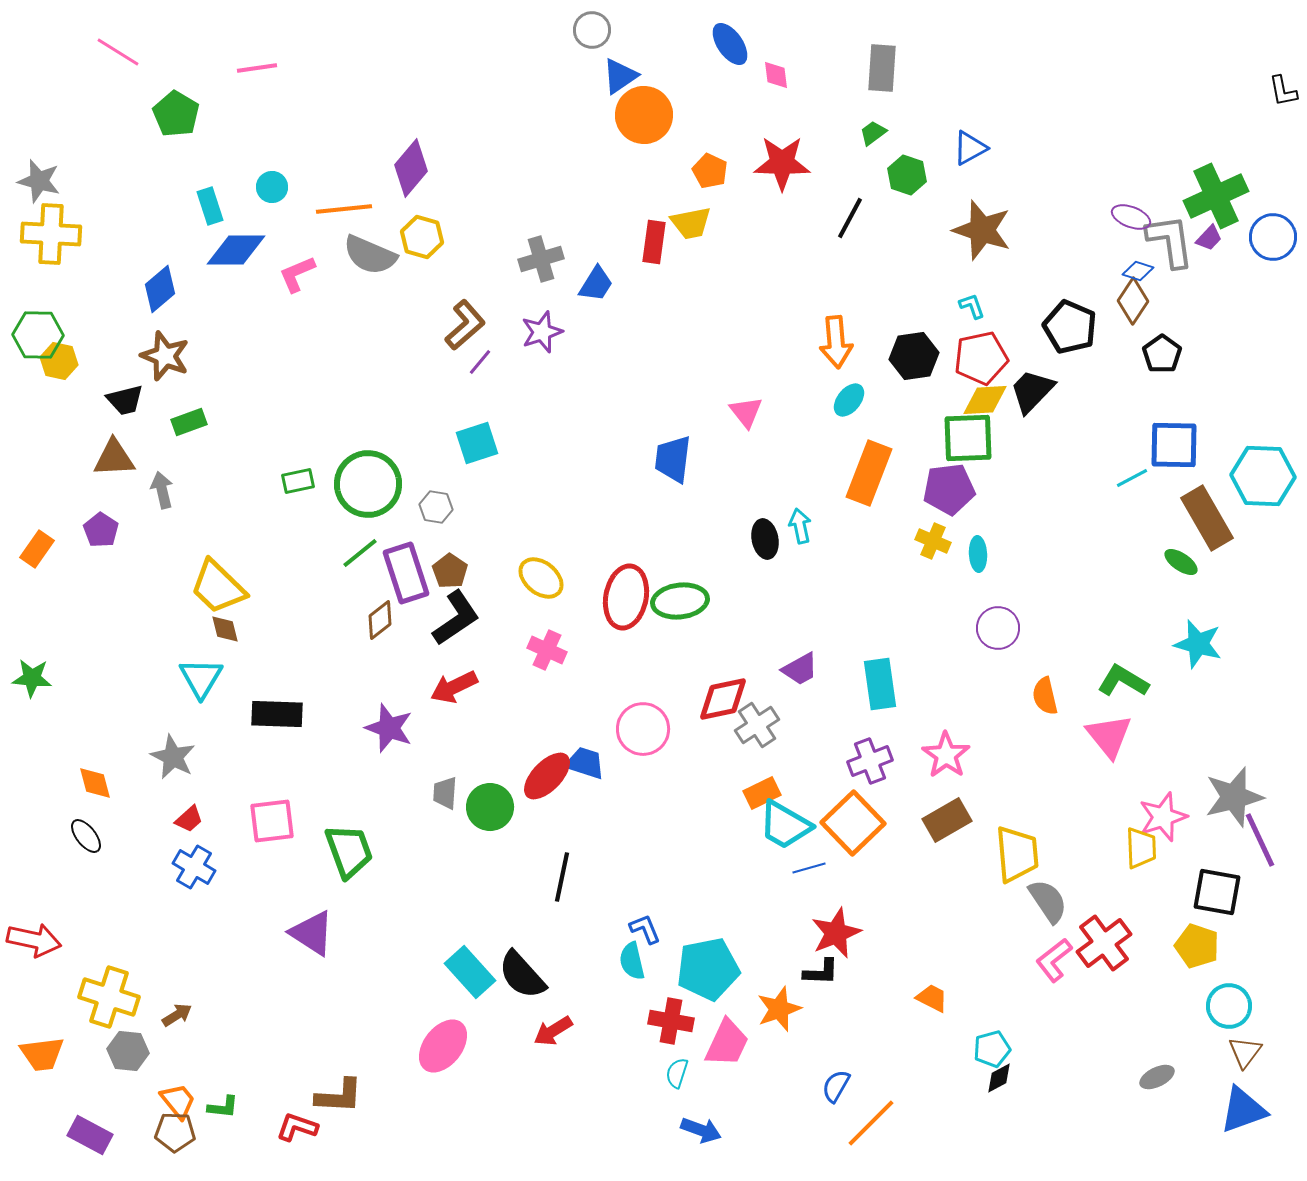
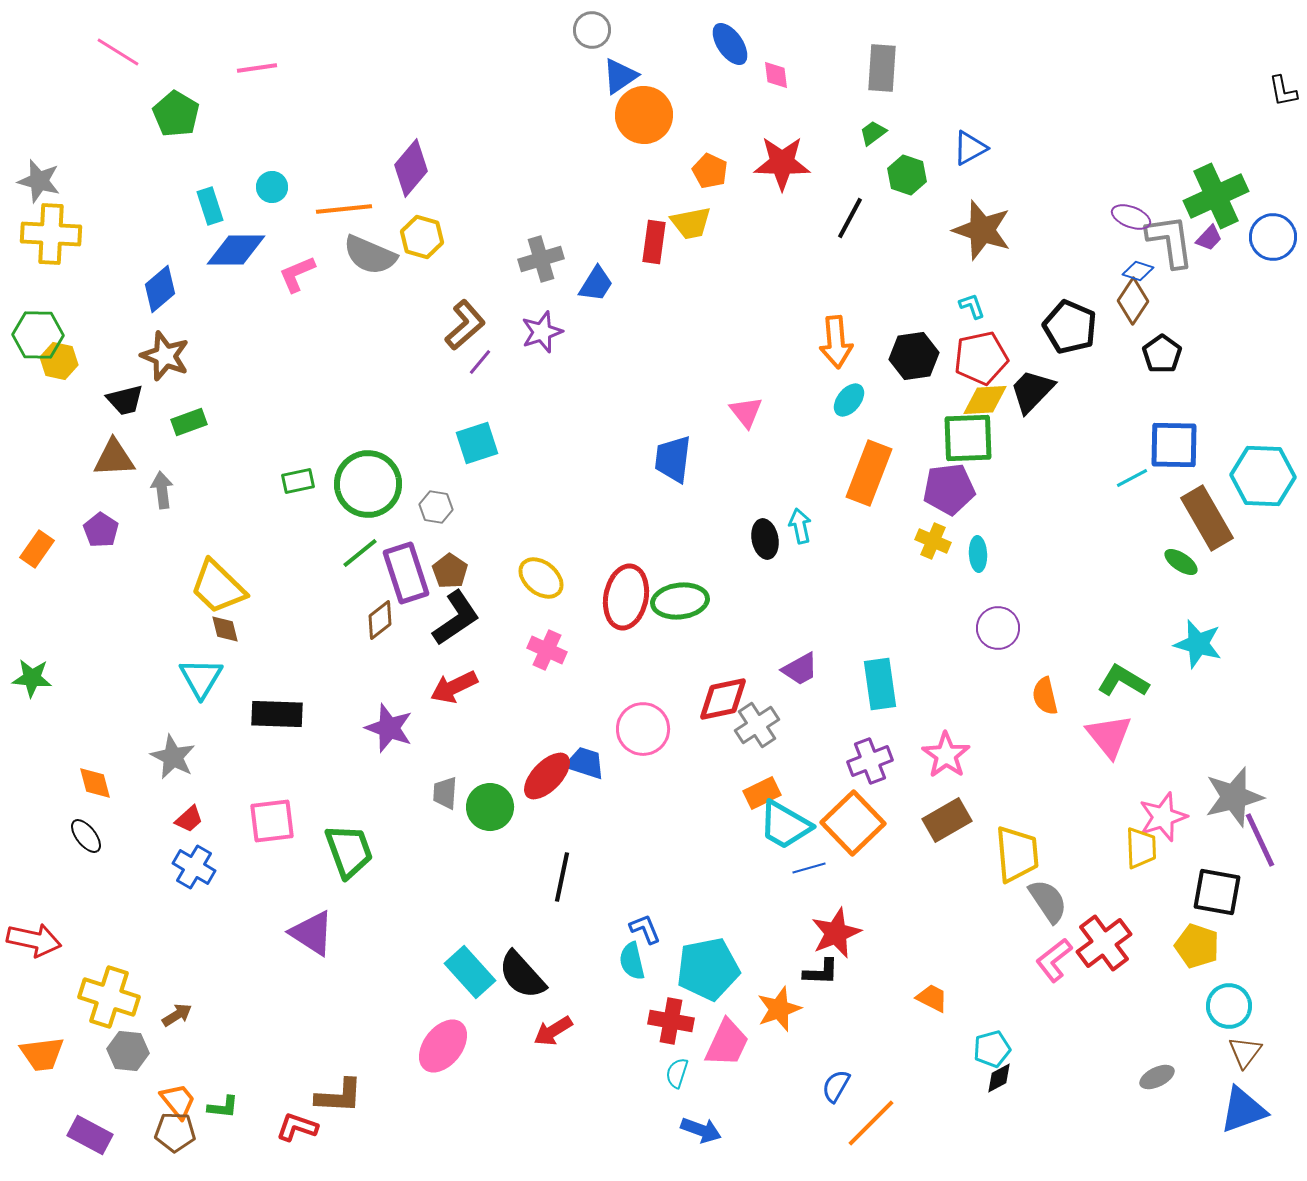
gray arrow at (162, 490): rotated 6 degrees clockwise
